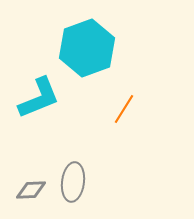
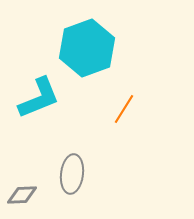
gray ellipse: moved 1 px left, 8 px up
gray diamond: moved 9 px left, 5 px down
